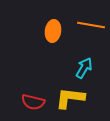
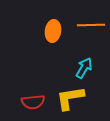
orange line: rotated 12 degrees counterclockwise
yellow L-shape: rotated 16 degrees counterclockwise
red semicircle: rotated 20 degrees counterclockwise
